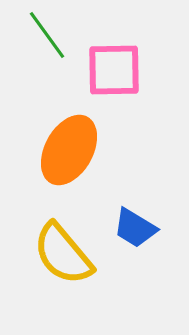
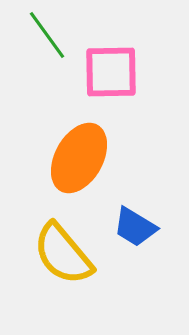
pink square: moved 3 px left, 2 px down
orange ellipse: moved 10 px right, 8 px down
blue trapezoid: moved 1 px up
